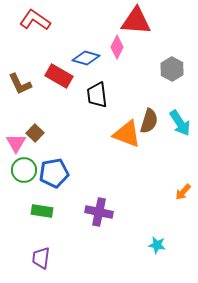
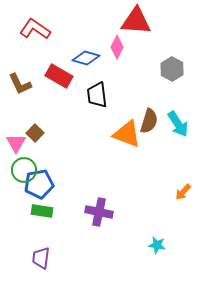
red L-shape: moved 9 px down
cyan arrow: moved 2 px left, 1 px down
blue pentagon: moved 15 px left, 11 px down
